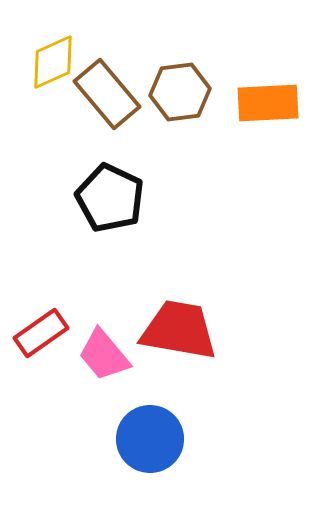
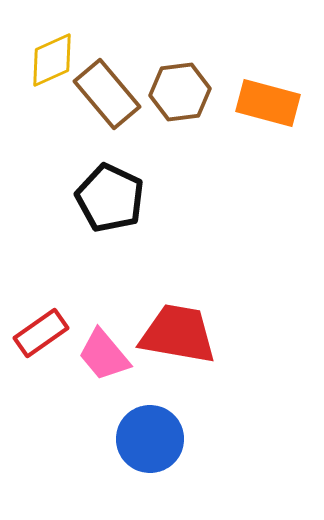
yellow diamond: moved 1 px left, 2 px up
orange rectangle: rotated 18 degrees clockwise
red trapezoid: moved 1 px left, 4 px down
